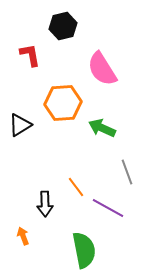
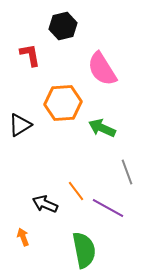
orange line: moved 4 px down
black arrow: rotated 115 degrees clockwise
orange arrow: moved 1 px down
